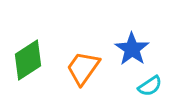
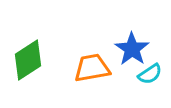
orange trapezoid: moved 9 px right; rotated 45 degrees clockwise
cyan semicircle: moved 12 px up
